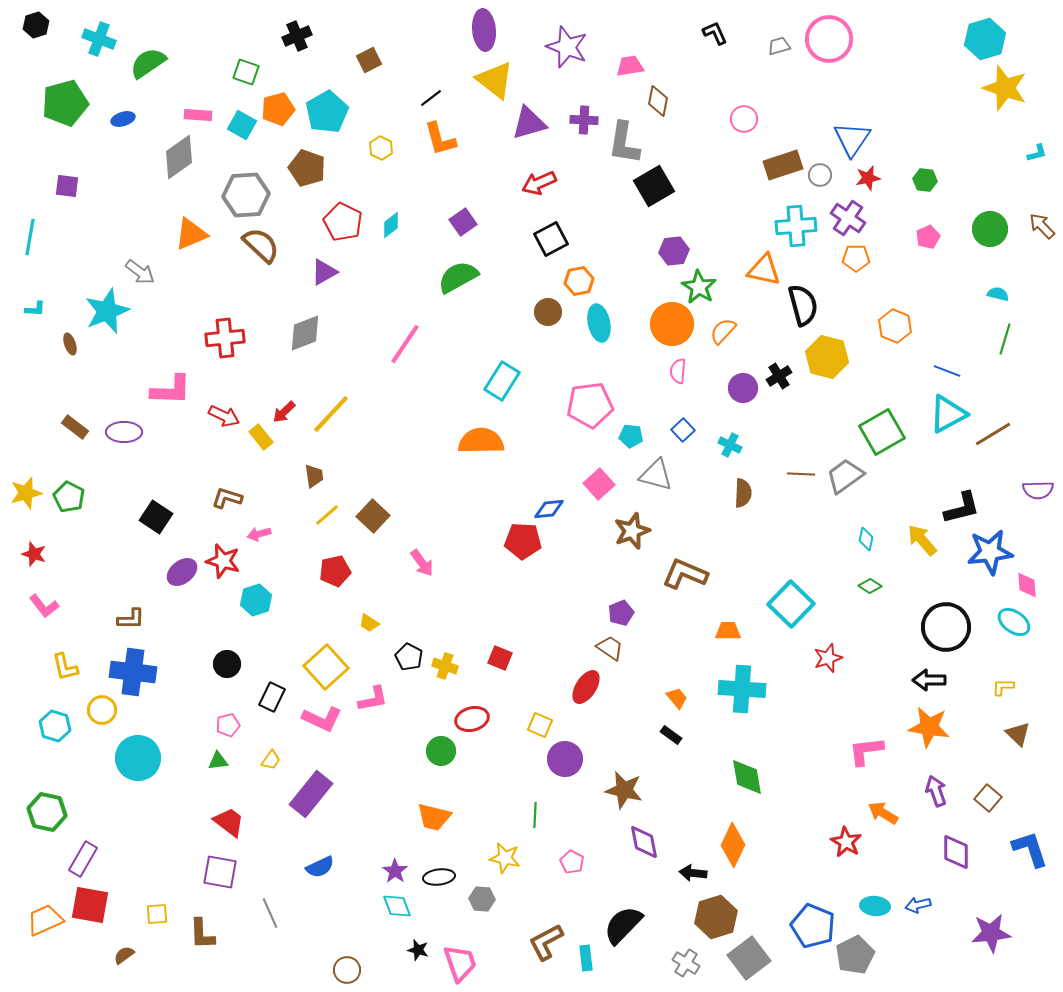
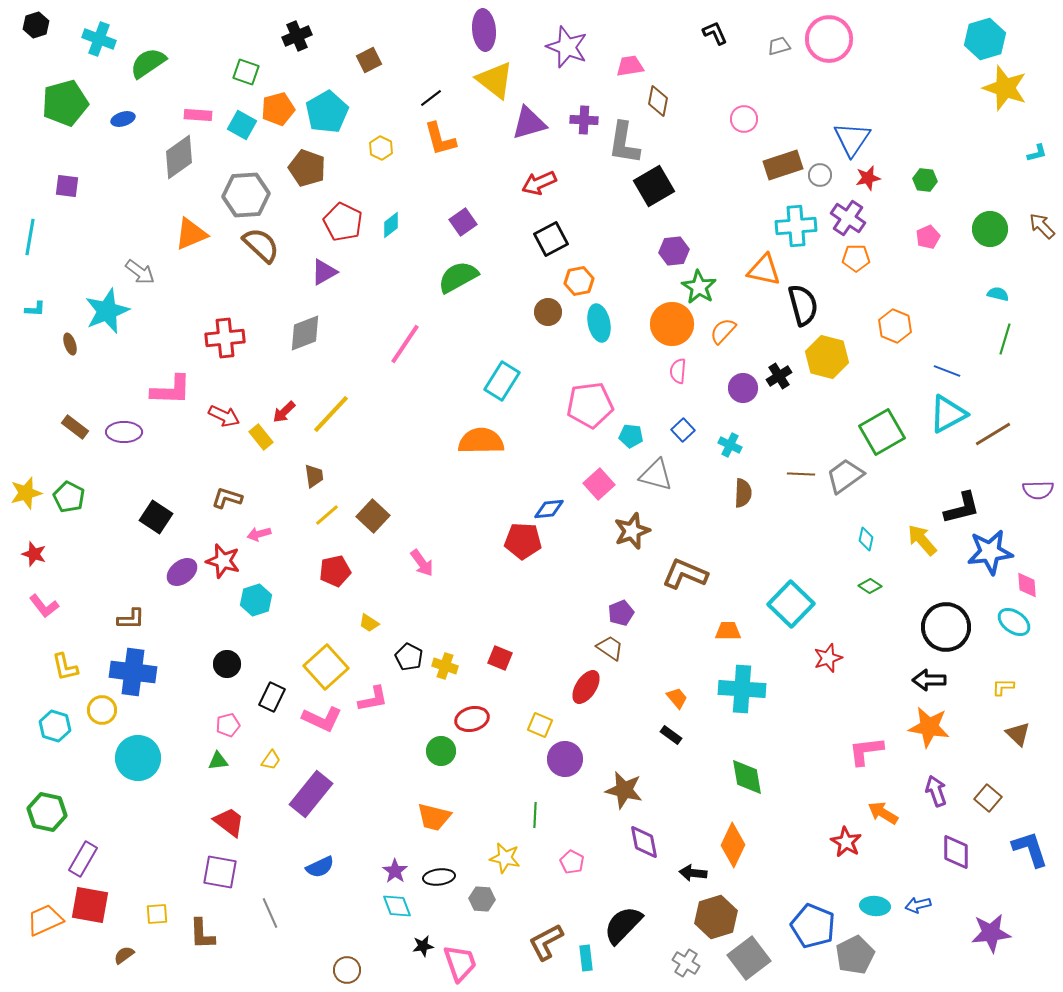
black star at (418, 950): moved 5 px right, 4 px up; rotated 25 degrees counterclockwise
